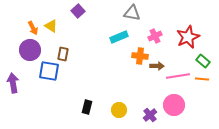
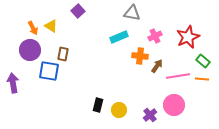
brown arrow: rotated 56 degrees counterclockwise
black rectangle: moved 11 px right, 2 px up
